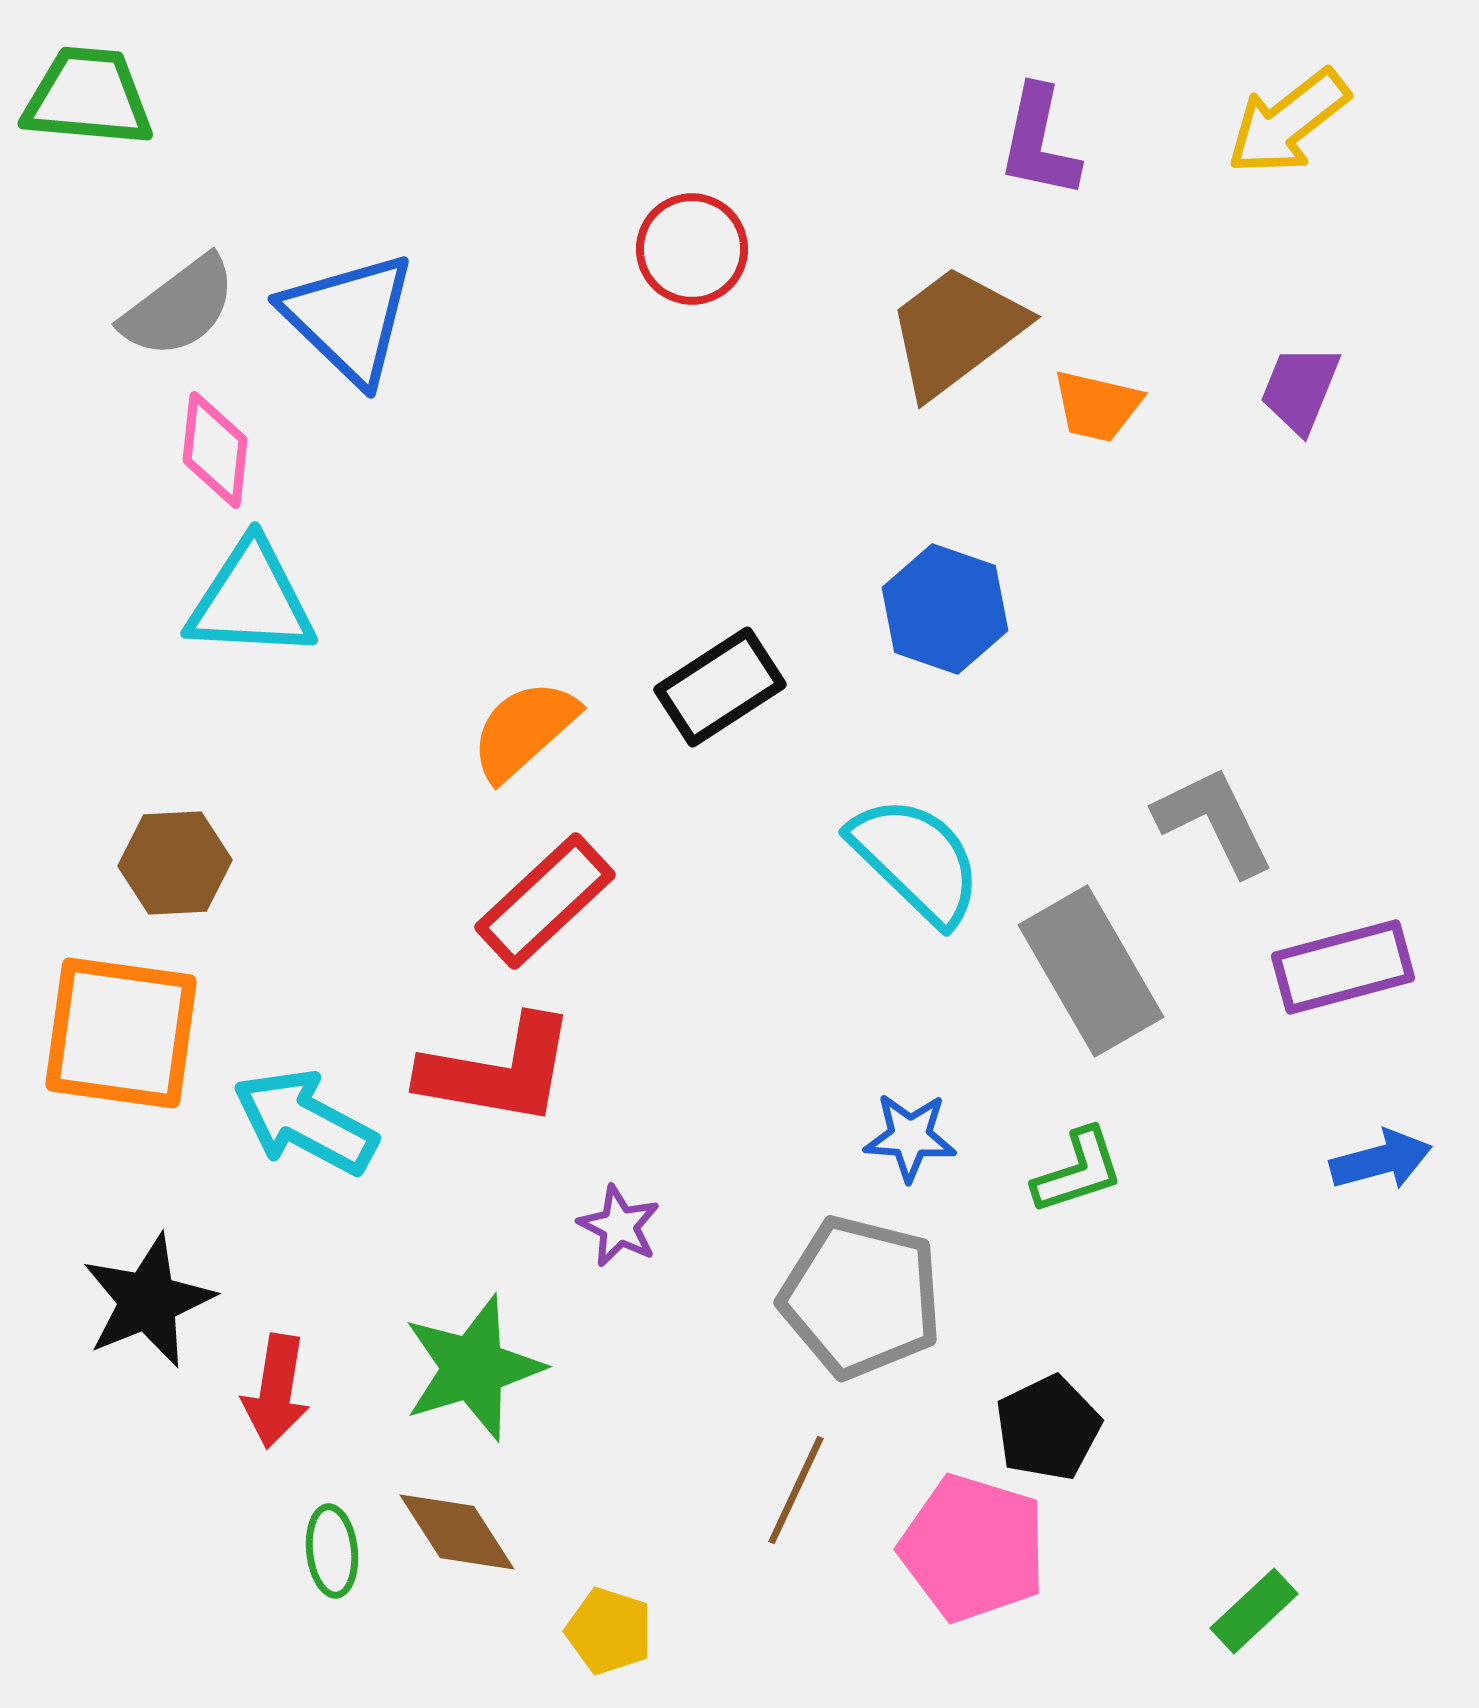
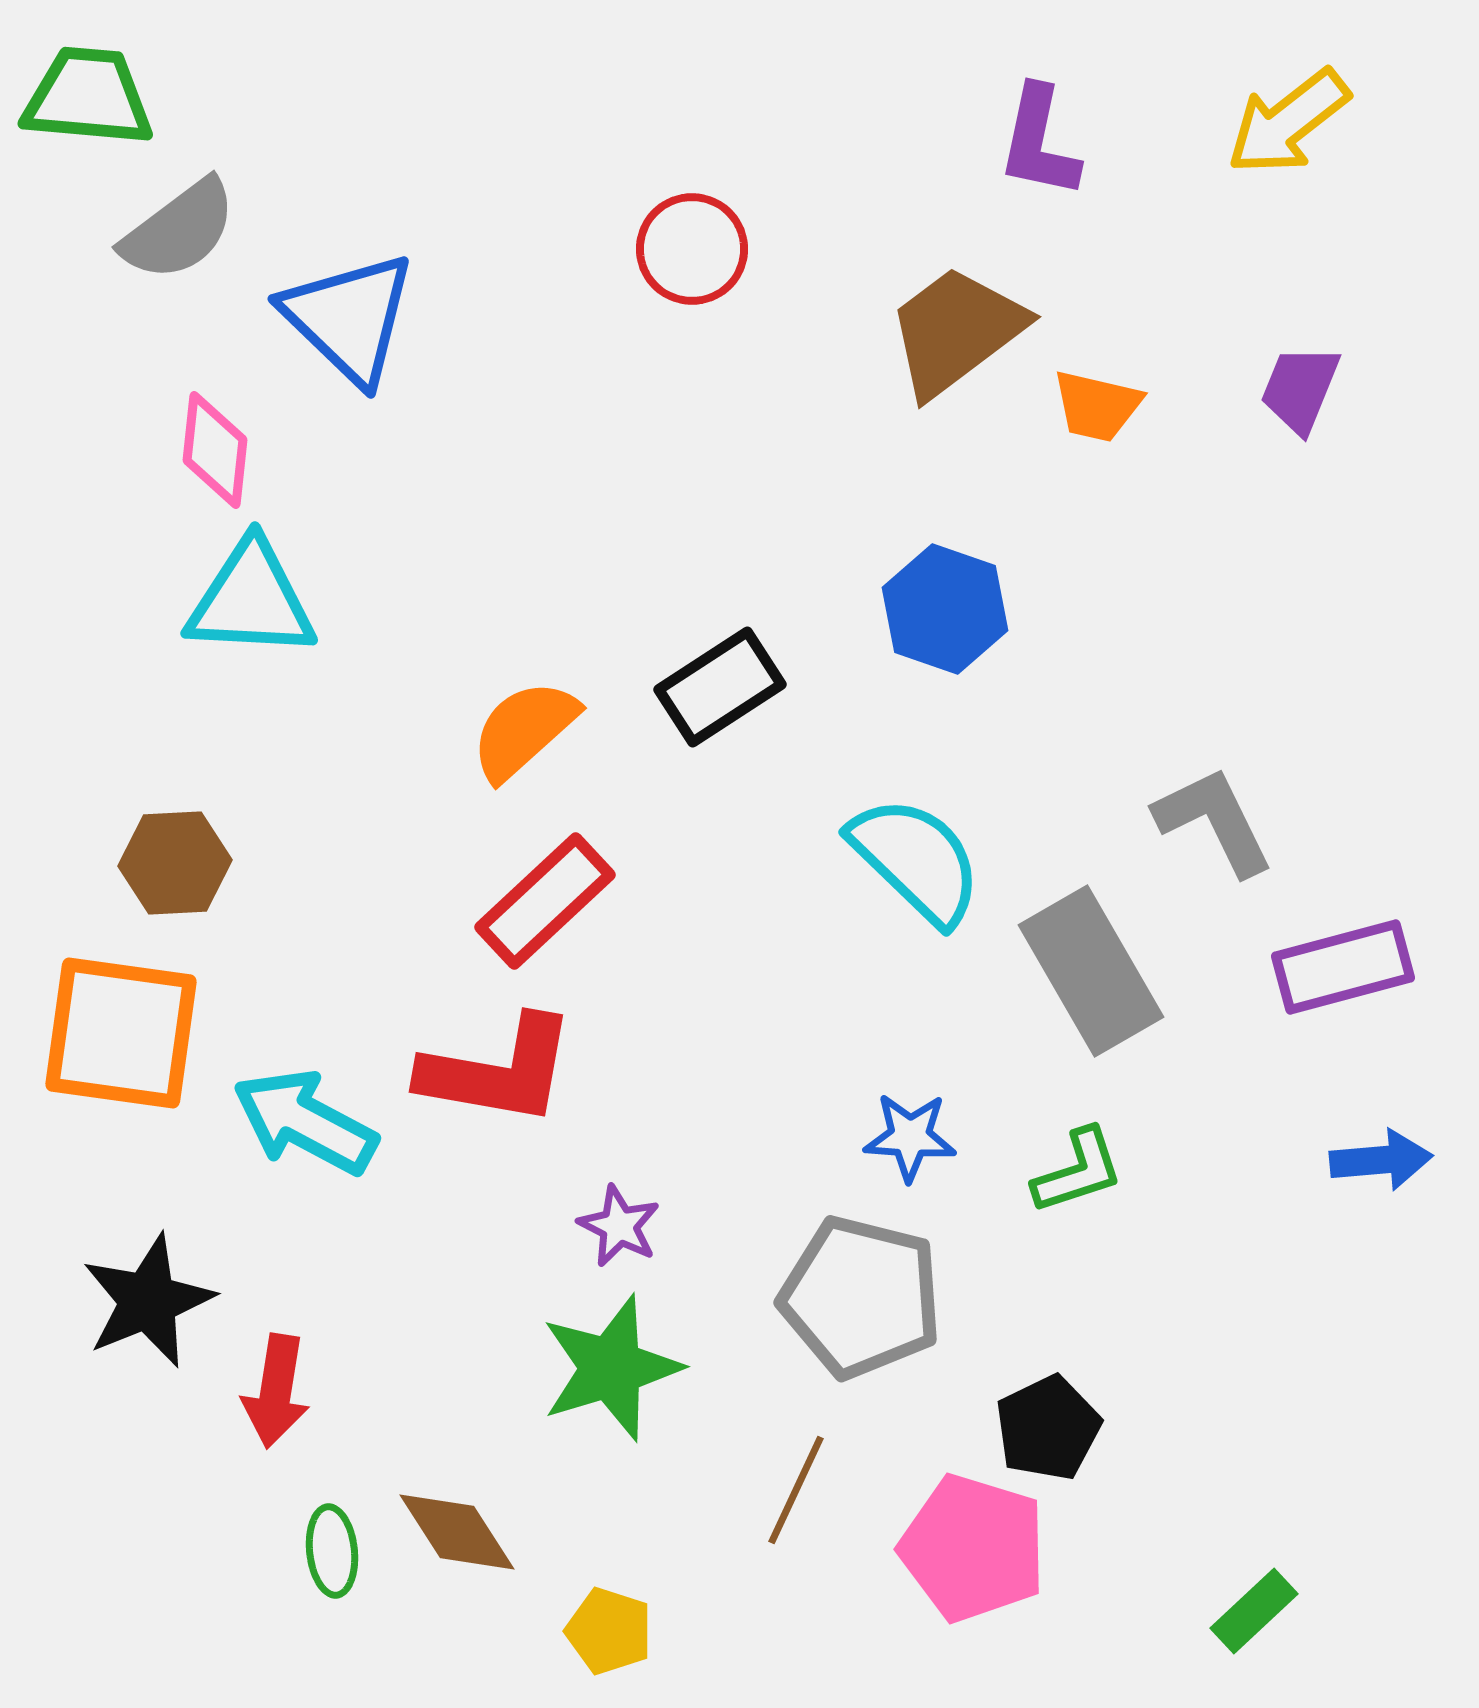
gray semicircle: moved 77 px up
blue arrow: rotated 10 degrees clockwise
green star: moved 138 px right
